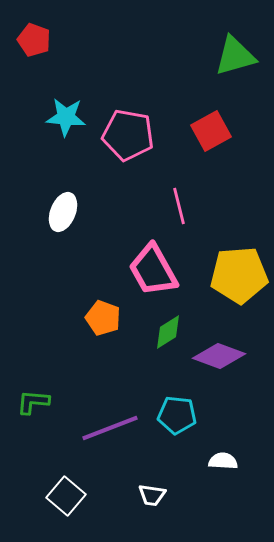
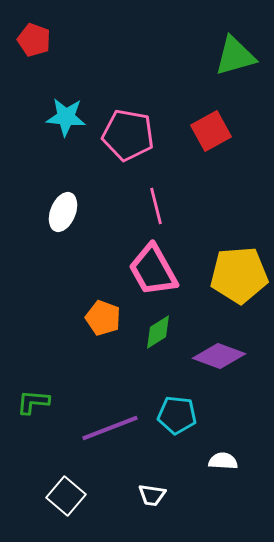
pink line: moved 23 px left
green diamond: moved 10 px left
